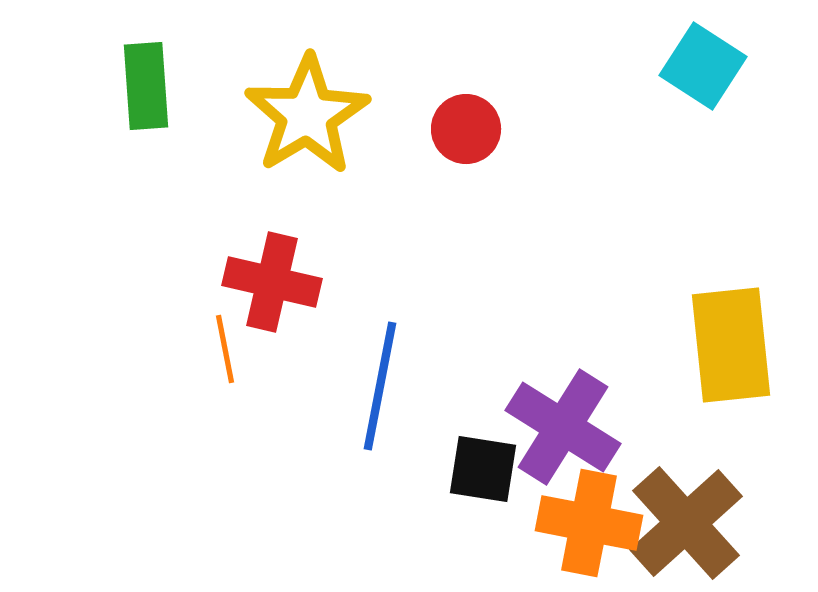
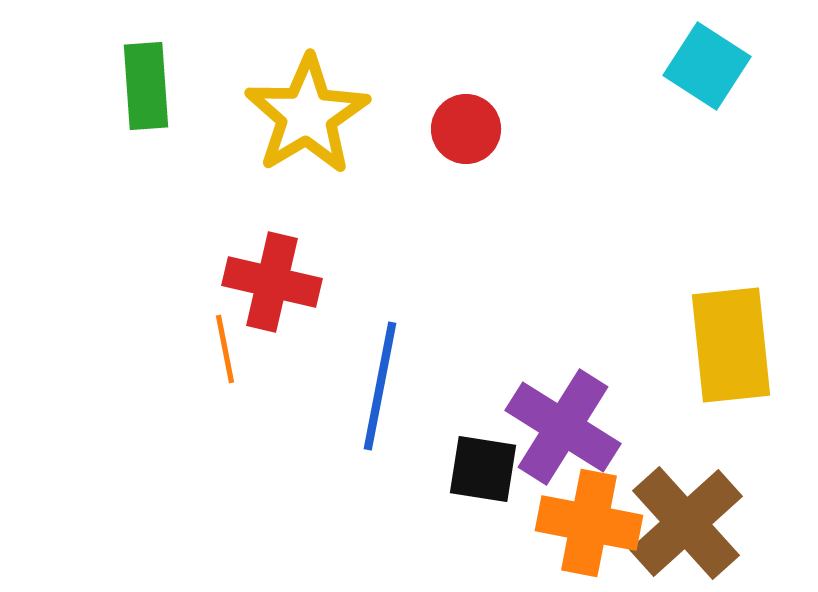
cyan square: moved 4 px right
